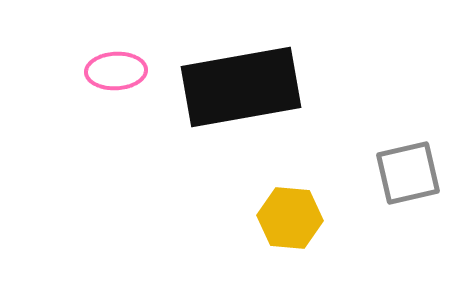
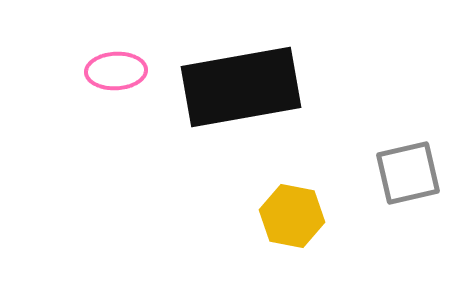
yellow hexagon: moved 2 px right, 2 px up; rotated 6 degrees clockwise
